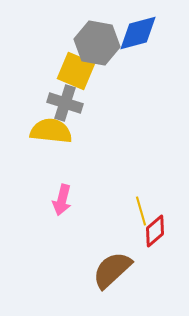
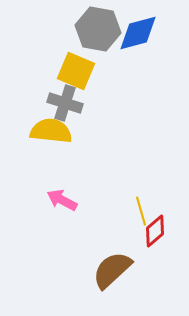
gray hexagon: moved 1 px right, 14 px up
pink arrow: rotated 104 degrees clockwise
